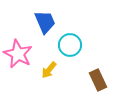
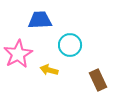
blue trapezoid: moved 5 px left, 2 px up; rotated 70 degrees counterclockwise
pink star: rotated 16 degrees clockwise
yellow arrow: rotated 66 degrees clockwise
